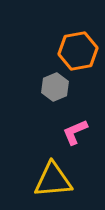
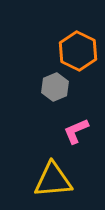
orange hexagon: rotated 24 degrees counterclockwise
pink L-shape: moved 1 px right, 1 px up
